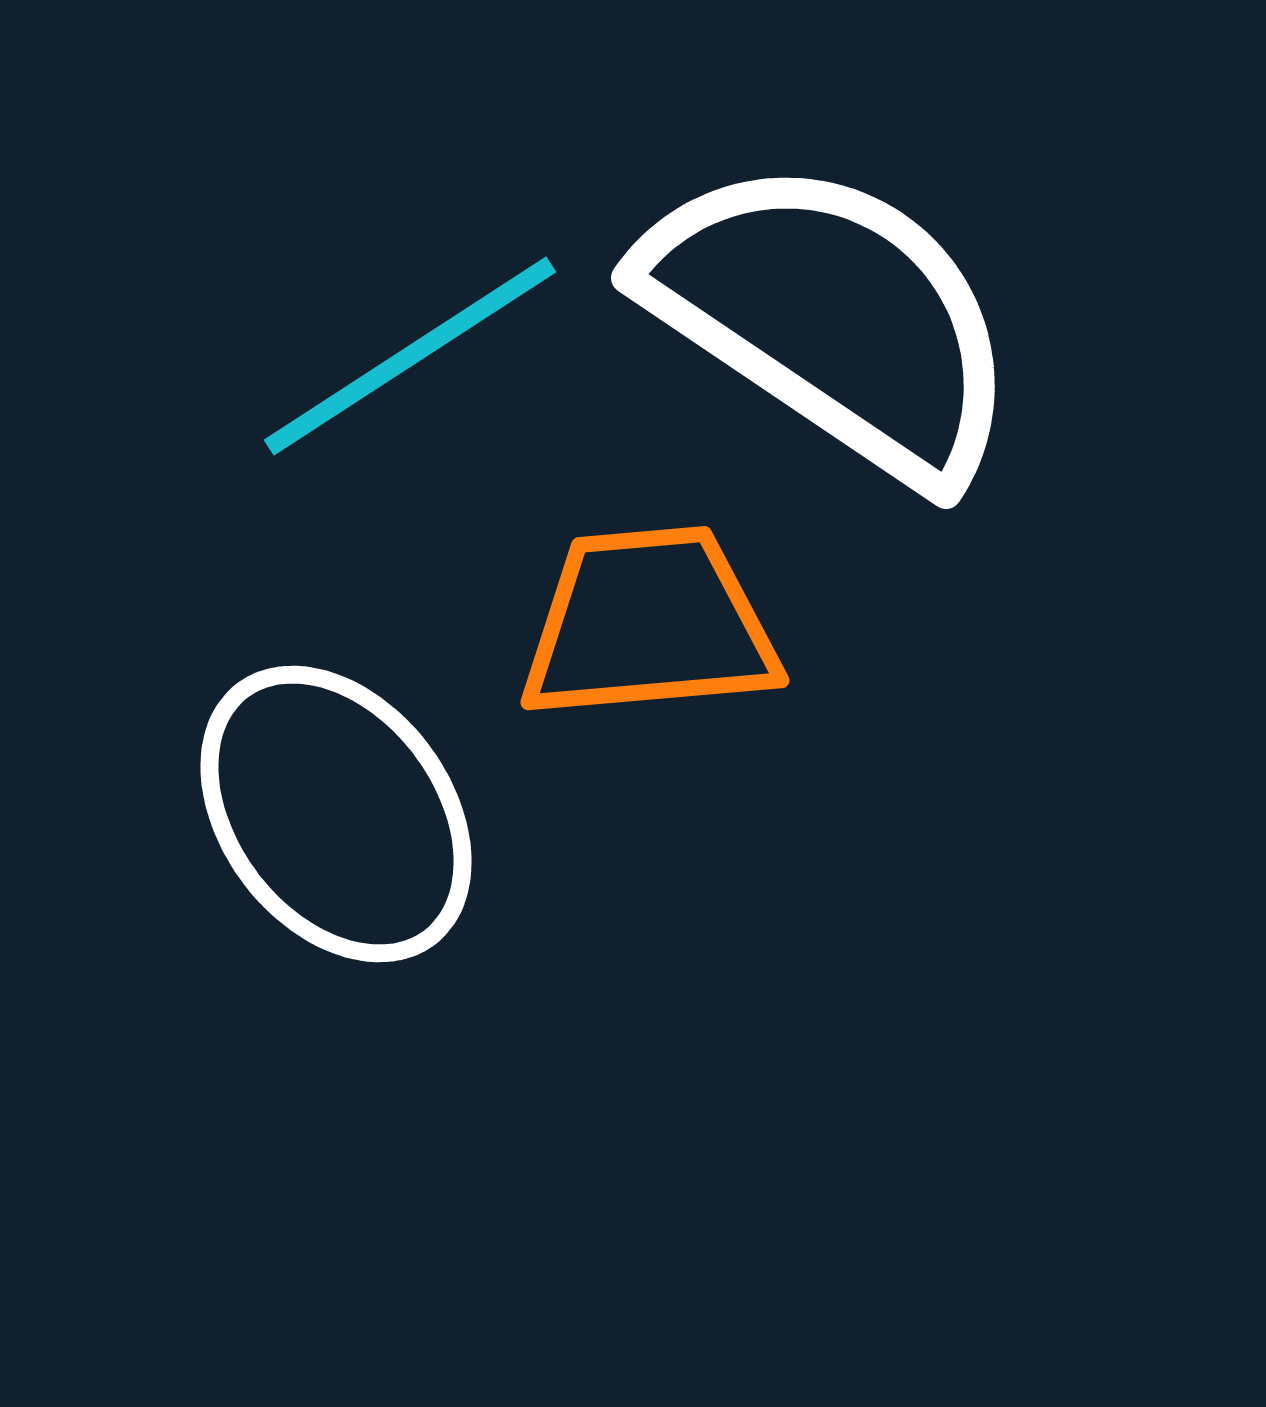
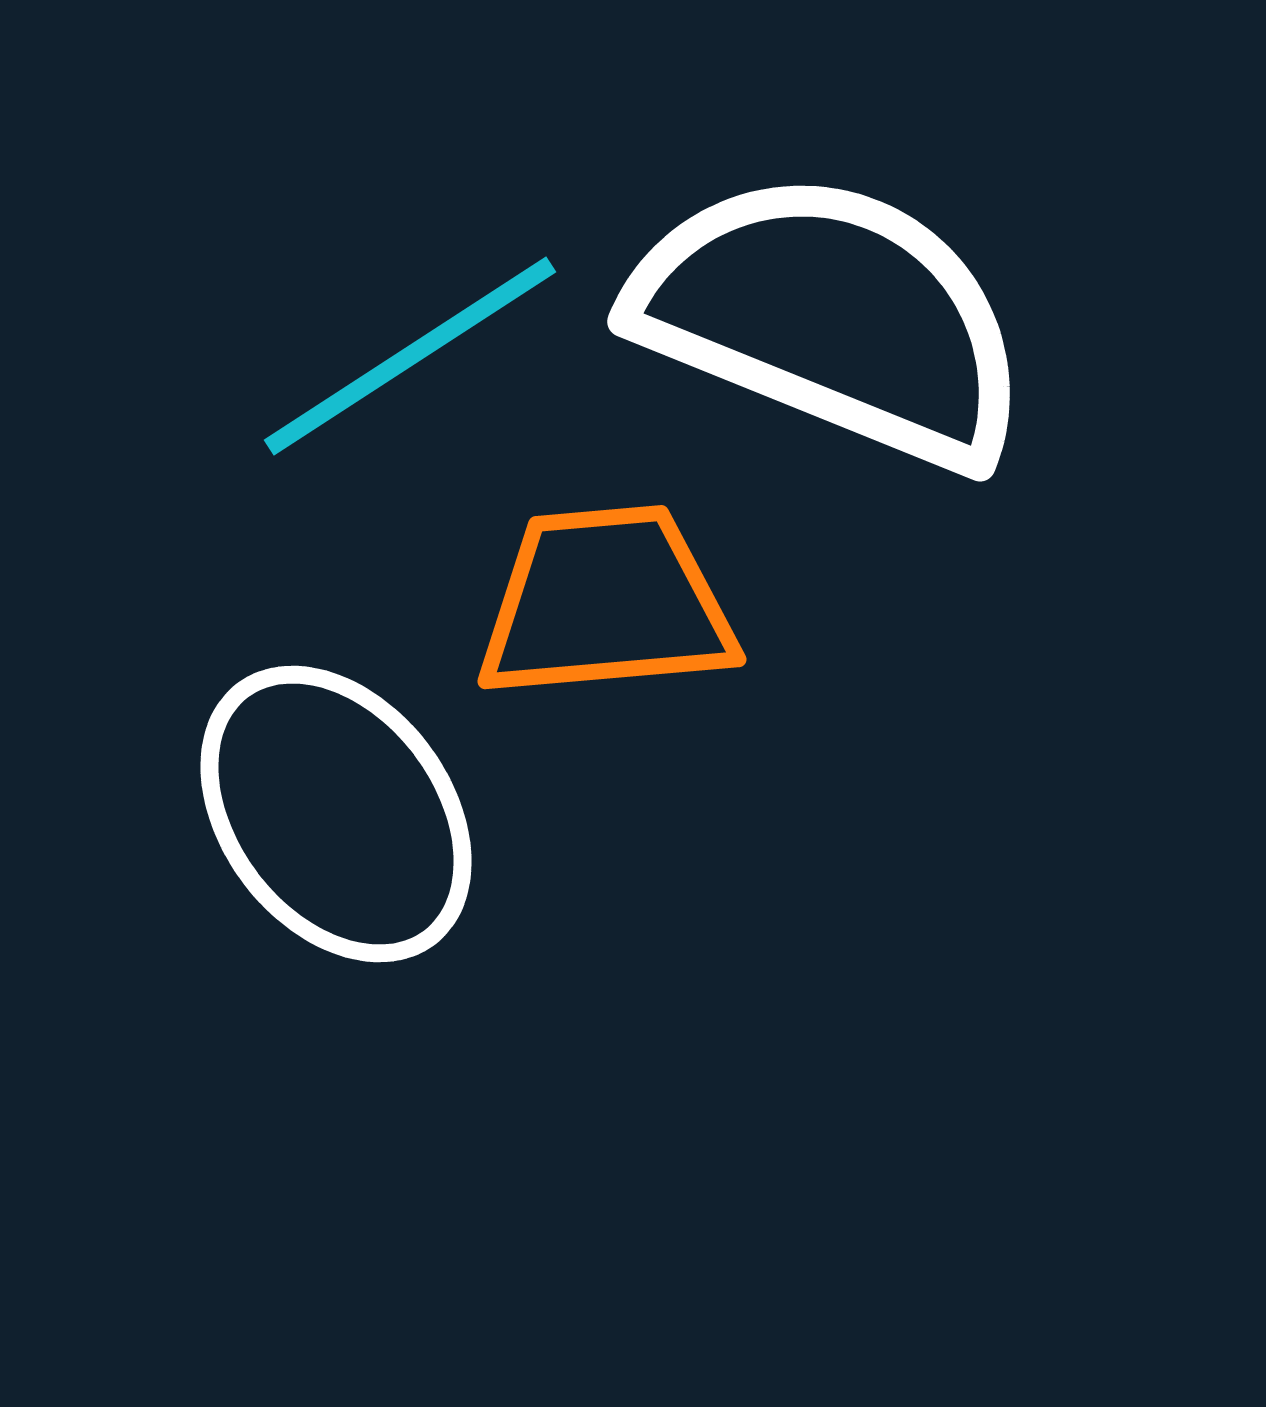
white semicircle: rotated 12 degrees counterclockwise
orange trapezoid: moved 43 px left, 21 px up
